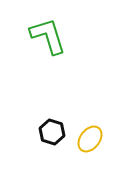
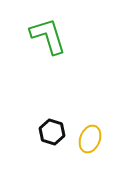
yellow ellipse: rotated 16 degrees counterclockwise
